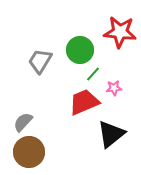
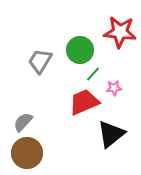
brown circle: moved 2 px left, 1 px down
